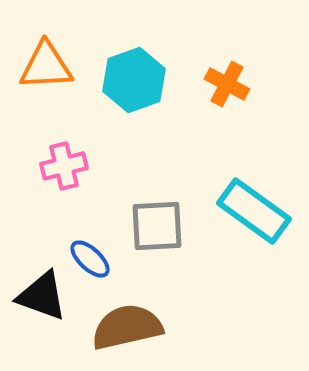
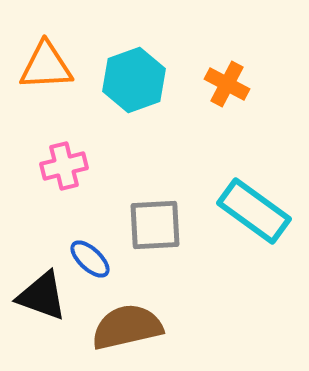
gray square: moved 2 px left, 1 px up
